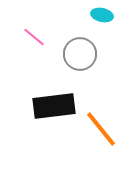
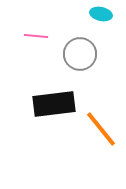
cyan ellipse: moved 1 px left, 1 px up
pink line: moved 2 px right, 1 px up; rotated 35 degrees counterclockwise
black rectangle: moved 2 px up
